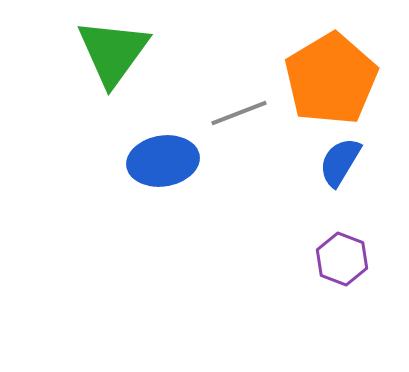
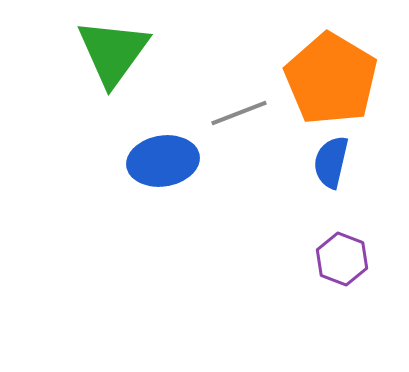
orange pentagon: rotated 10 degrees counterclockwise
blue semicircle: moved 9 px left; rotated 18 degrees counterclockwise
